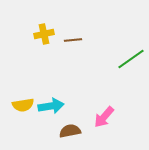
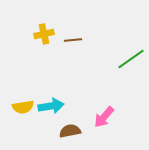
yellow semicircle: moved 2 px down
